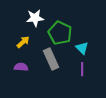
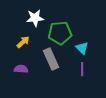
green pentagon: rotated 30 degrees counterclockwise
purple semicircle: moved 2 px down
